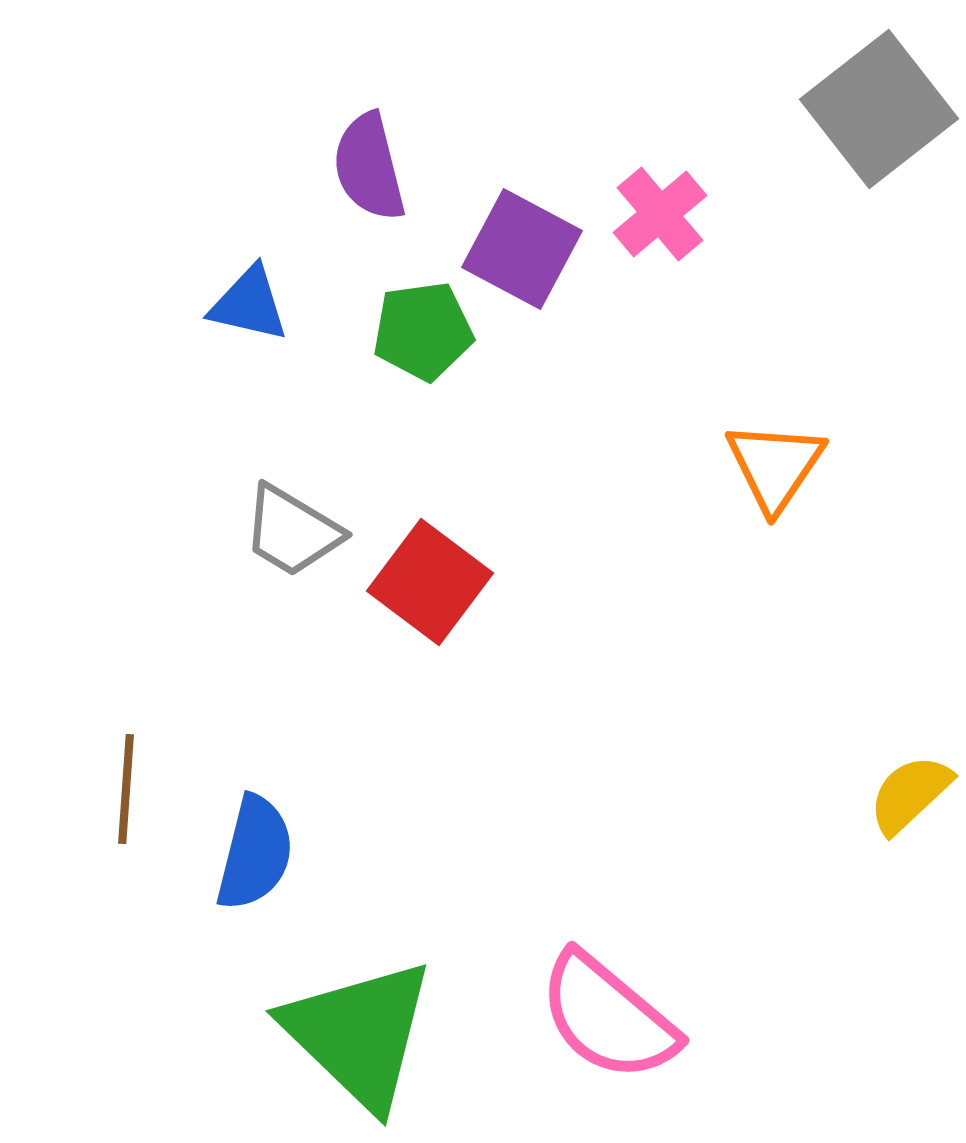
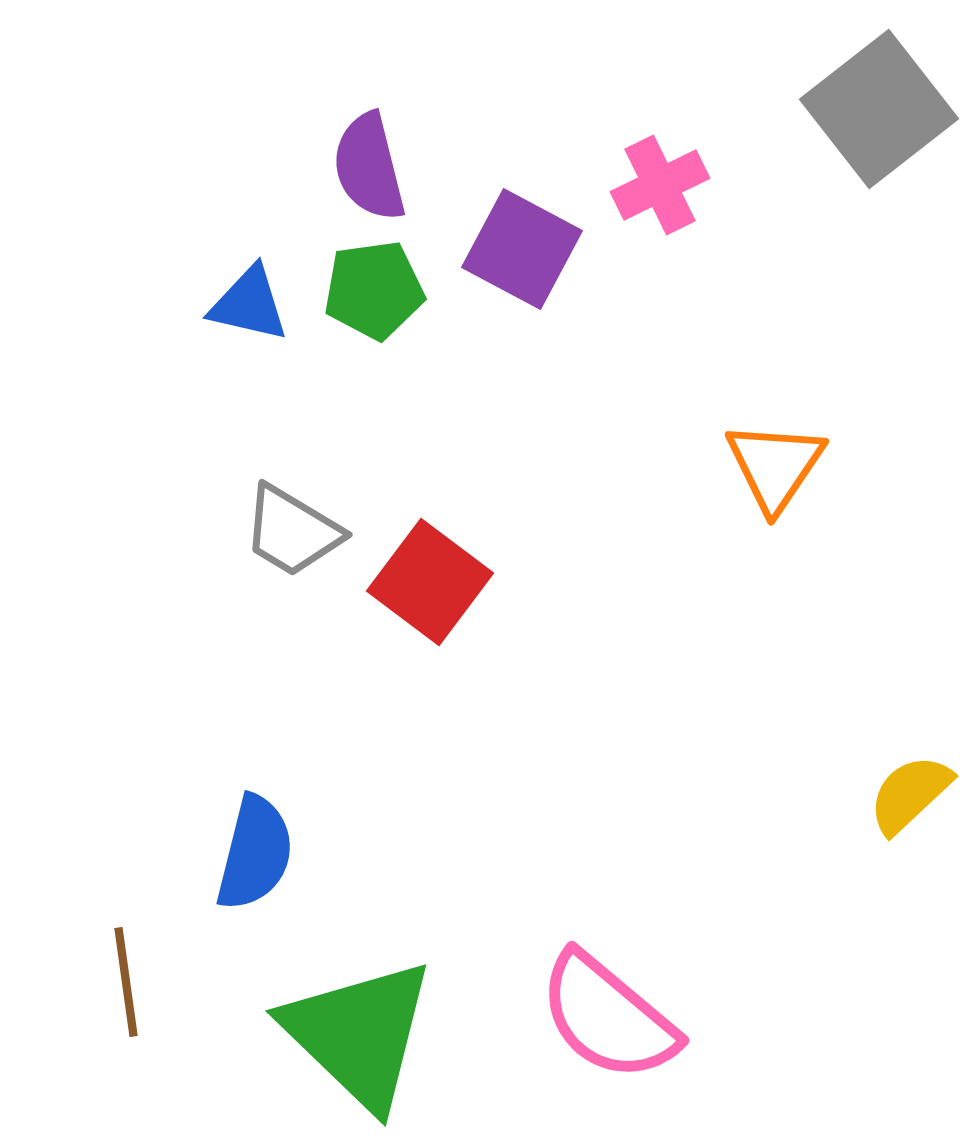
pink cross: moved 29 px up; rotated 14 degrees clockwise
green pentagon: moved 49 px left, 41 px up
brown line: moved 193 px down; rotated 12 degrees counterclockwise
